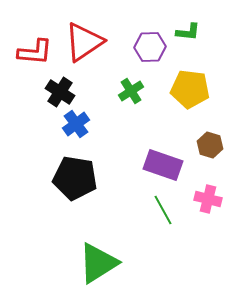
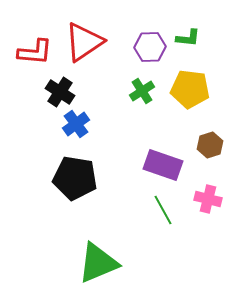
green L-shape: moved 6 px down
green cross: moved 11 px right
brown hexagon: rotated 25 degrees clockwise
green triangle: rotated 9 degrees clockwise
